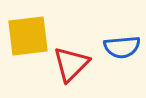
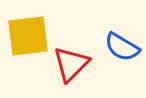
blue semicircle: rotated 36 degrees clockwise
